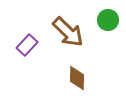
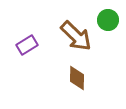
brown arrow: moved 8 px right, 4 px down
purple rectangle: rotated 15 degrees clockwise
